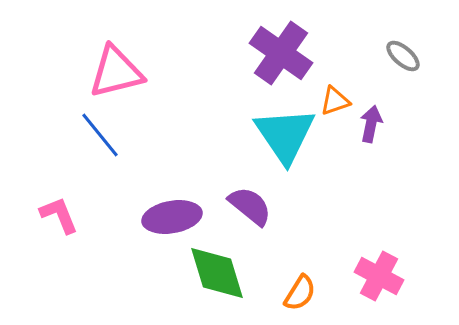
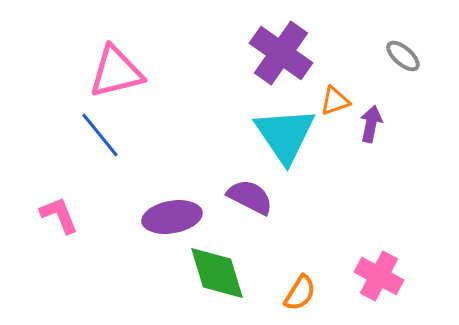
purple semicircle: moved 9 px up; rotated 12 degrees counterclockwise
